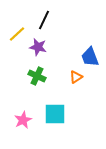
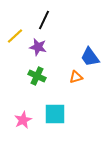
yellow line: moved 2 px left, 2 px down
blue trapezoid: rotated 15 degrees counterclockwise
orange triangle: rotated 16 degrees clockwise
